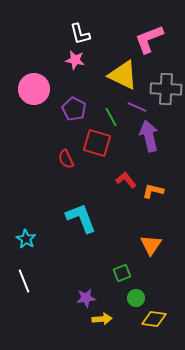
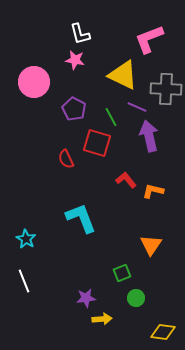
pink circle: moved 7 px up
yellow diamond: moved 9 px right, 13 px down
